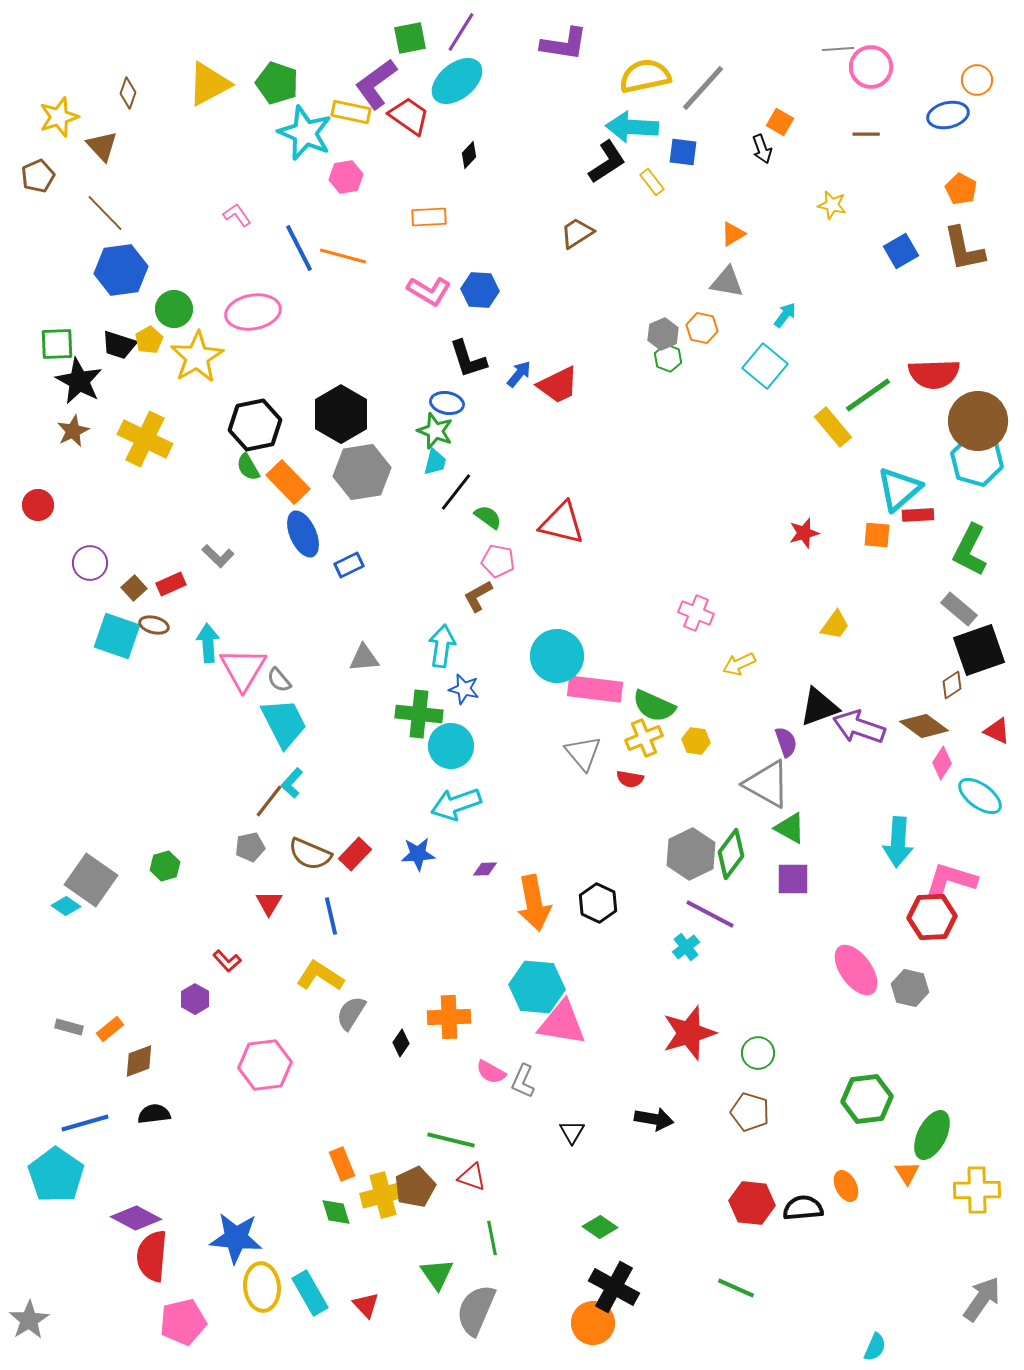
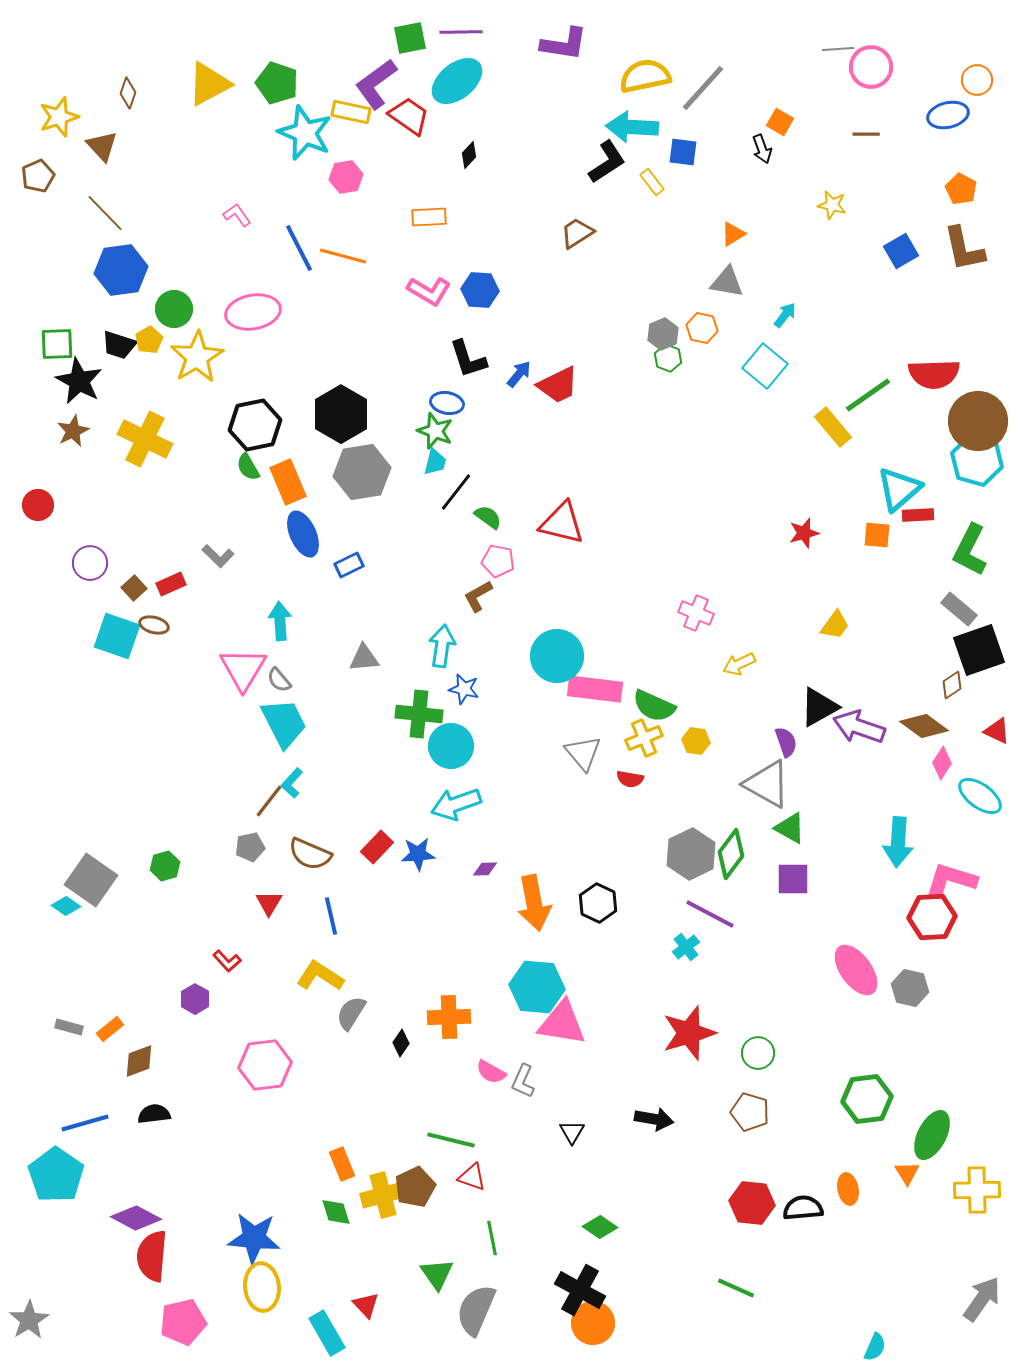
purple line at (461, 32): rotated 57 degrees clockwise
orange rectangle at (288, 482): rotated 21 degrees clockwise
cyan arrow at (208, 643): moved 72 px right, 22 px up
black triangle at (819, 707): rotated 9 degrees counterclockwise
red rectangle at (355, 854): moved 22 px right, 7 px up
orange ellipse at (846, 1186): moved 2 px right, 3 px down; rotated 16 degrees clockwise
blue star at (236, 1238): moved 18 px right
black cross at (614, 1287): moved 34 px left, 3 px down
cyan rectangle at (310, 1293): moved 17 px right, 40 px down
